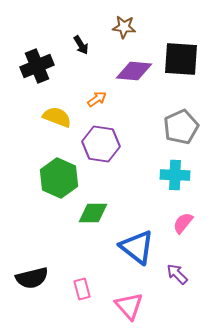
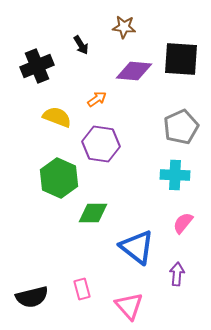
purple arrow: rotated 50 degrees clockwise
black semicircle: moved 19 px down
